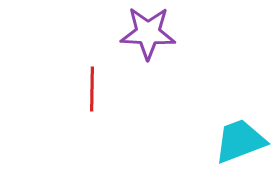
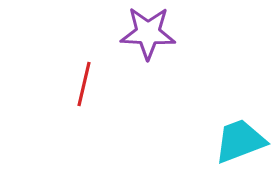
red line: moved 8 px left, 5 px up; rotated 12 degrees clockwise
